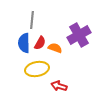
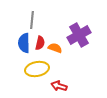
red semicircle: rotated 16 degrees counterclockwise
